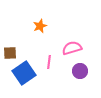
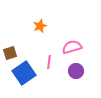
pink semicircle: moved 1 px up
brown square: rotated 16 degrees counterclockwise
purple circle: moved 4 px left
